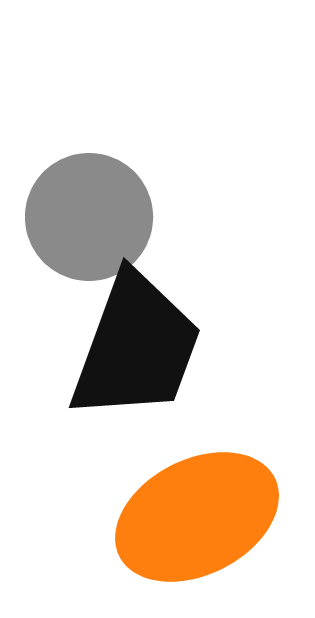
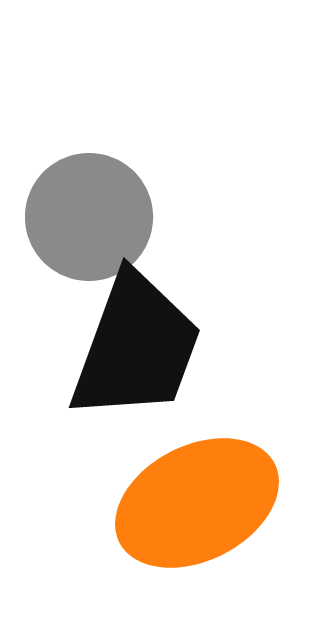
orange ellipse: moved 14 px up
